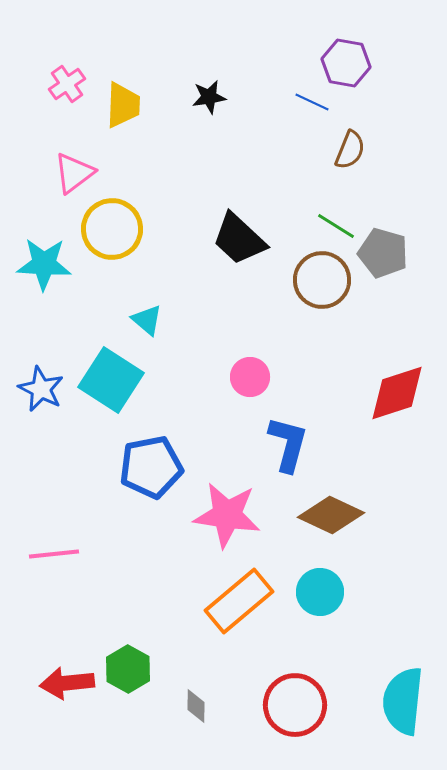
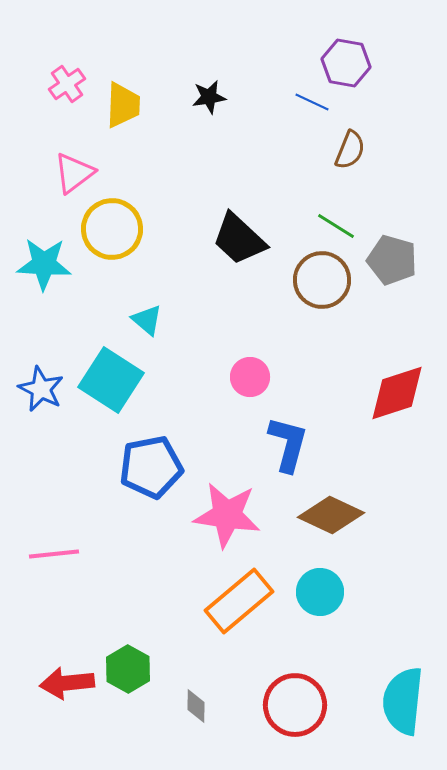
gray pentagon: moved 9 px right, 7 px down
